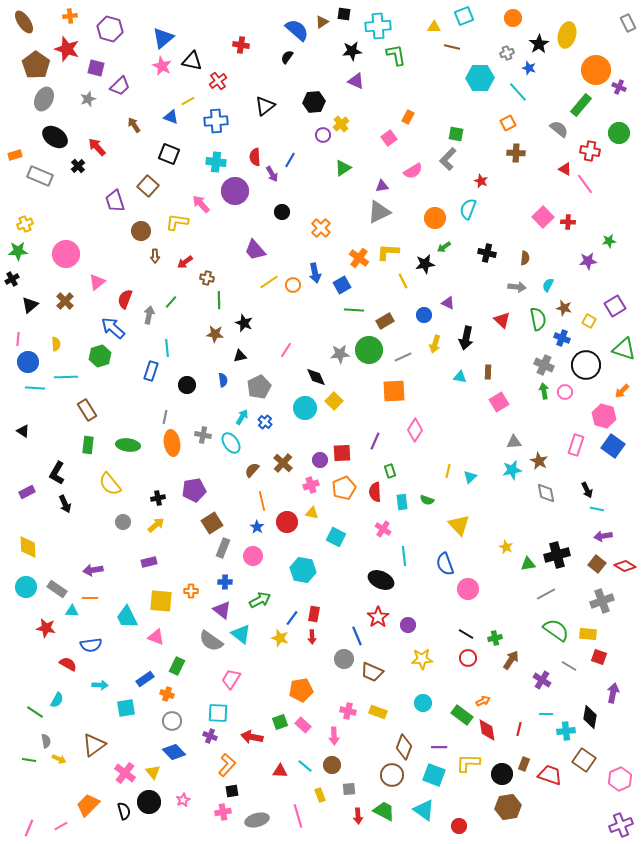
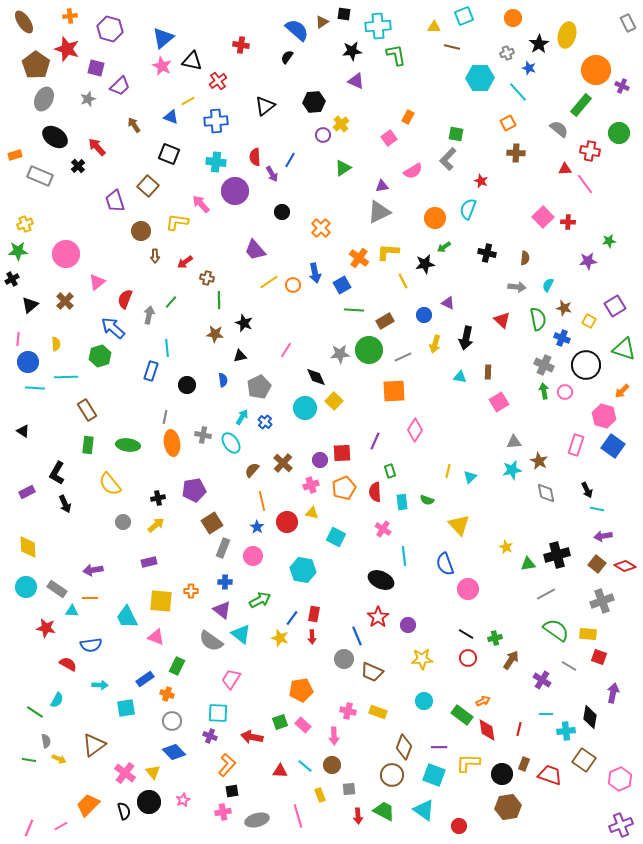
purple cross at (619, 87): moved 3 px right, 1 px up
red triangle at (565, 169): rotated 32 degrees counterclockwise
cyan circle at (423, 703): moved 1 px right, 2 px up
